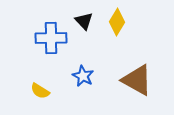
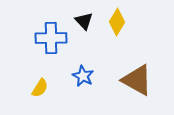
yellow semicircle: moved 3 px up; rotated 90 degrees counterclockwise
